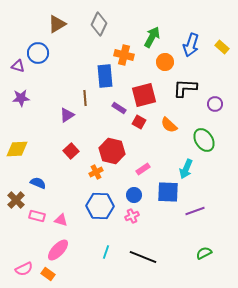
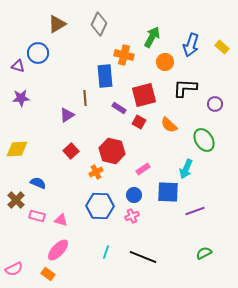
pink semicircle at (24, 269): moved 10 px left
